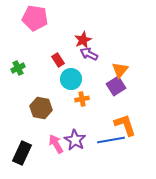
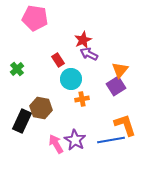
green cross: moved 1 px left, 1 px down; rotated 16 degrees counterclockwise
black rectangle: moved 32 px up
